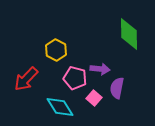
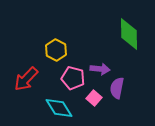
pink pentagon: moved 2 px left
cyan diamond: moved 1 px left, 1 px down
